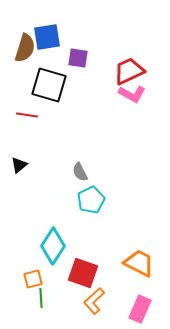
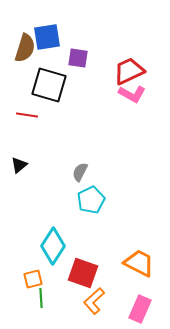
gray semicircle: rotated 54 degrees clockwise
